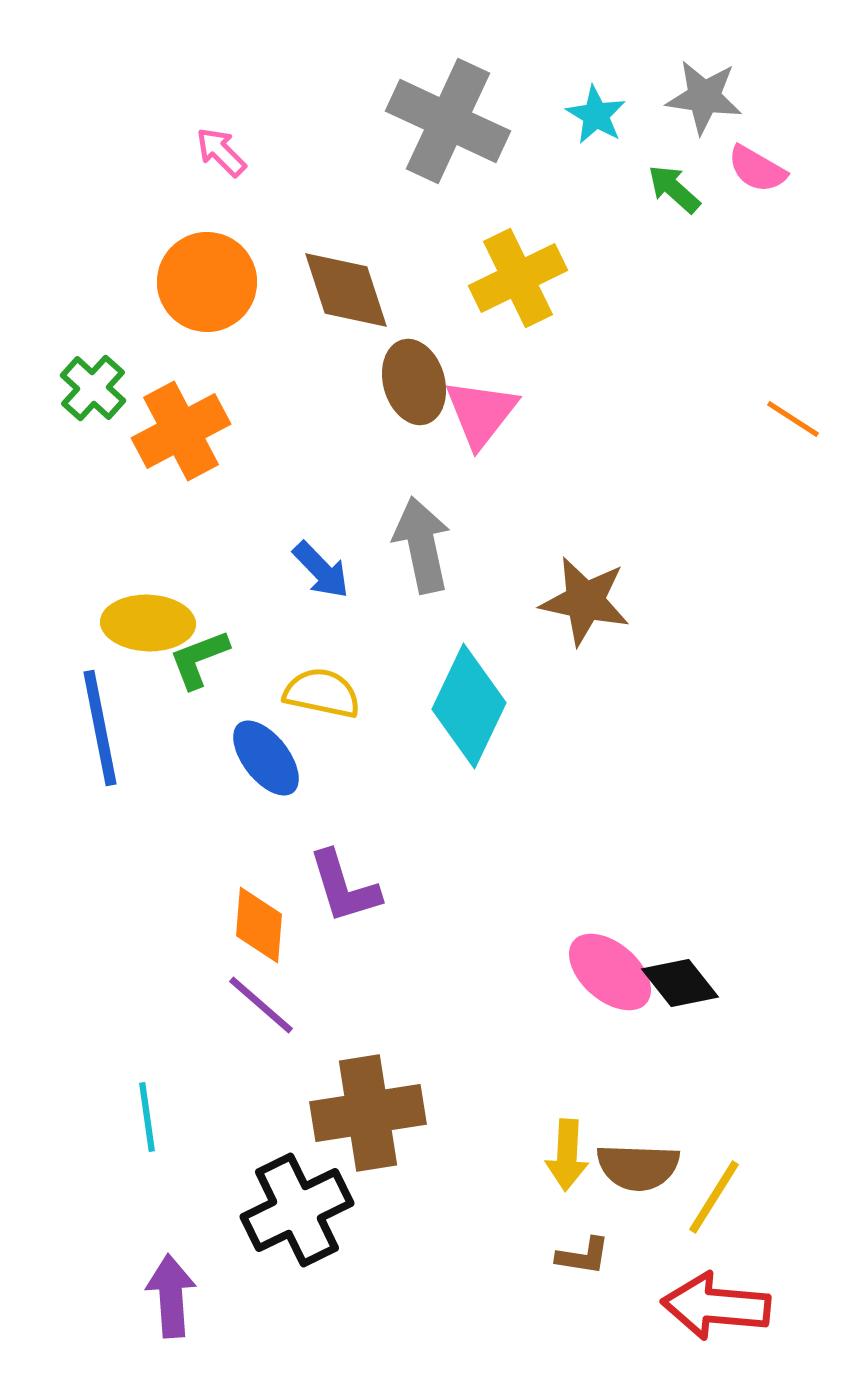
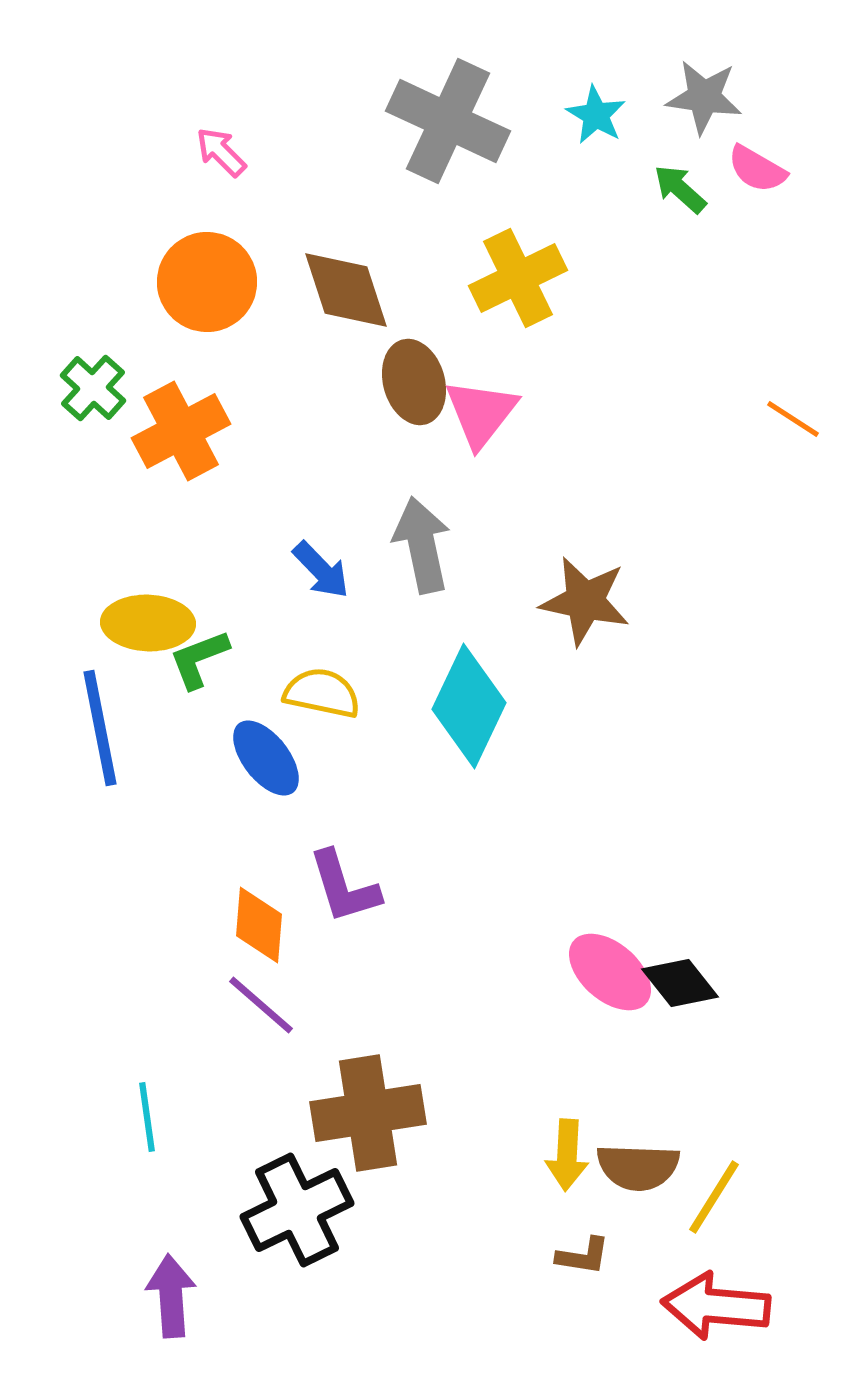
green arrow: moved 6 px right
